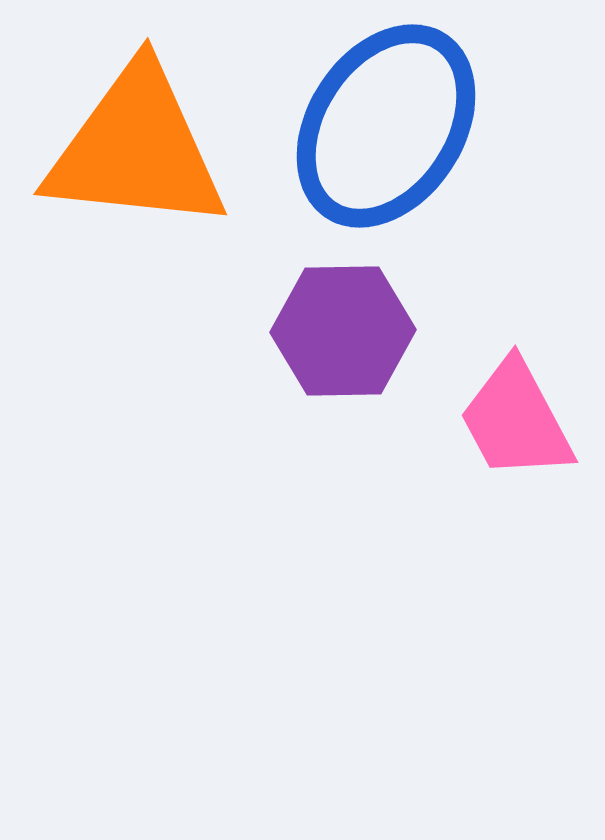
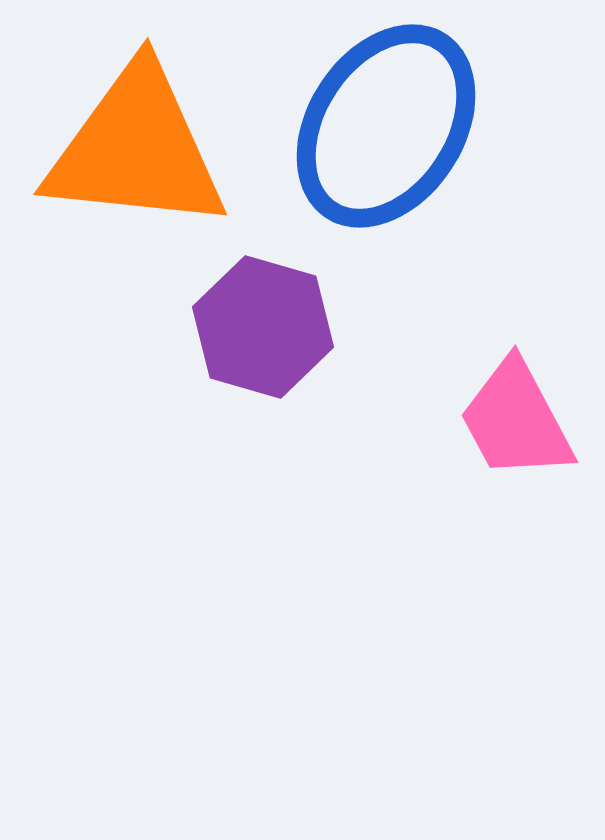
purple hexagon: moved 80 px left, 4 px up; rotated 17 degrees clockwise
